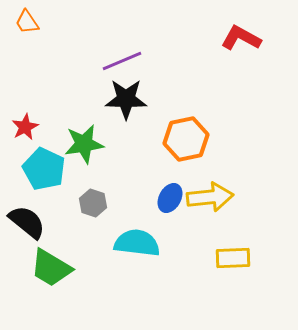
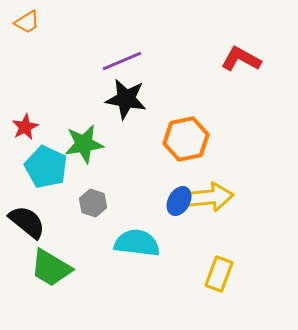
orange trapezoid: rotated 88 degrees counterclockwise
red L-shape: moved 21 px down
black star: rotated 9 degrees clockwise
cyan pentagon: moved 2 px right, 2 px up
blue ellipse: moved 9 px right, 3 px down
yellow rectangle: moved 14 px left, 16 px down; rotated 68 degrees counterclockwise
